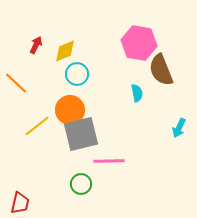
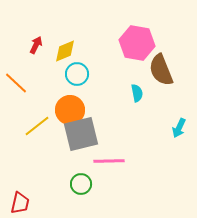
pink hexagon: moved 2 px left
